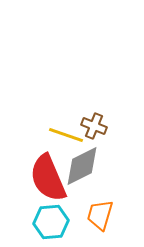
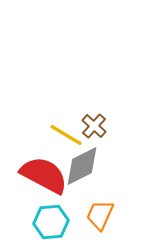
brown cross: rotated 20 degrees clockwise
yellow line: rotated 12 degrees clockwise
red semicircle: moved 4 px left, 3 px up; rotated 141 degrees clockwise
orange trapezoid: rotated 8 degrees clockwise
